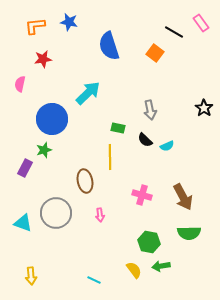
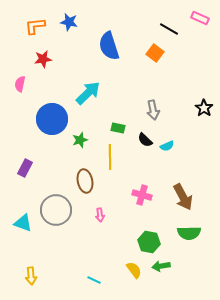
pink rectangle: moved 1 px left, 5 px up; rotated 30 degrees counterclockwise
black line: moved 5 px left, 3 px up
gray arrow: moved 3 px right
green star: moved 36 px right, 10 px up
gray circle: moved 3 px up
